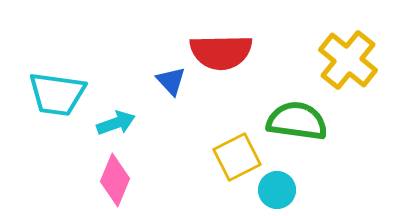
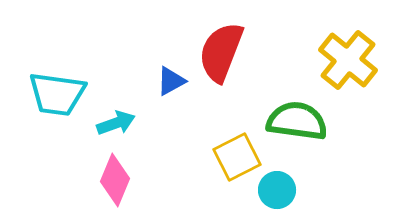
red semicircle: rotated 112 degrees clockwise
blue triangle: rotated 44 degrees clockwise
